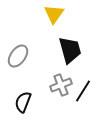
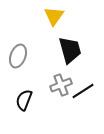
yellow triangle: moved 2 px down
gray ellipse: rotated 15 degrees counterclockwise
black line: rotated 25 degrees clockwise
black semicircle: moved 1 px right, 2 px up
